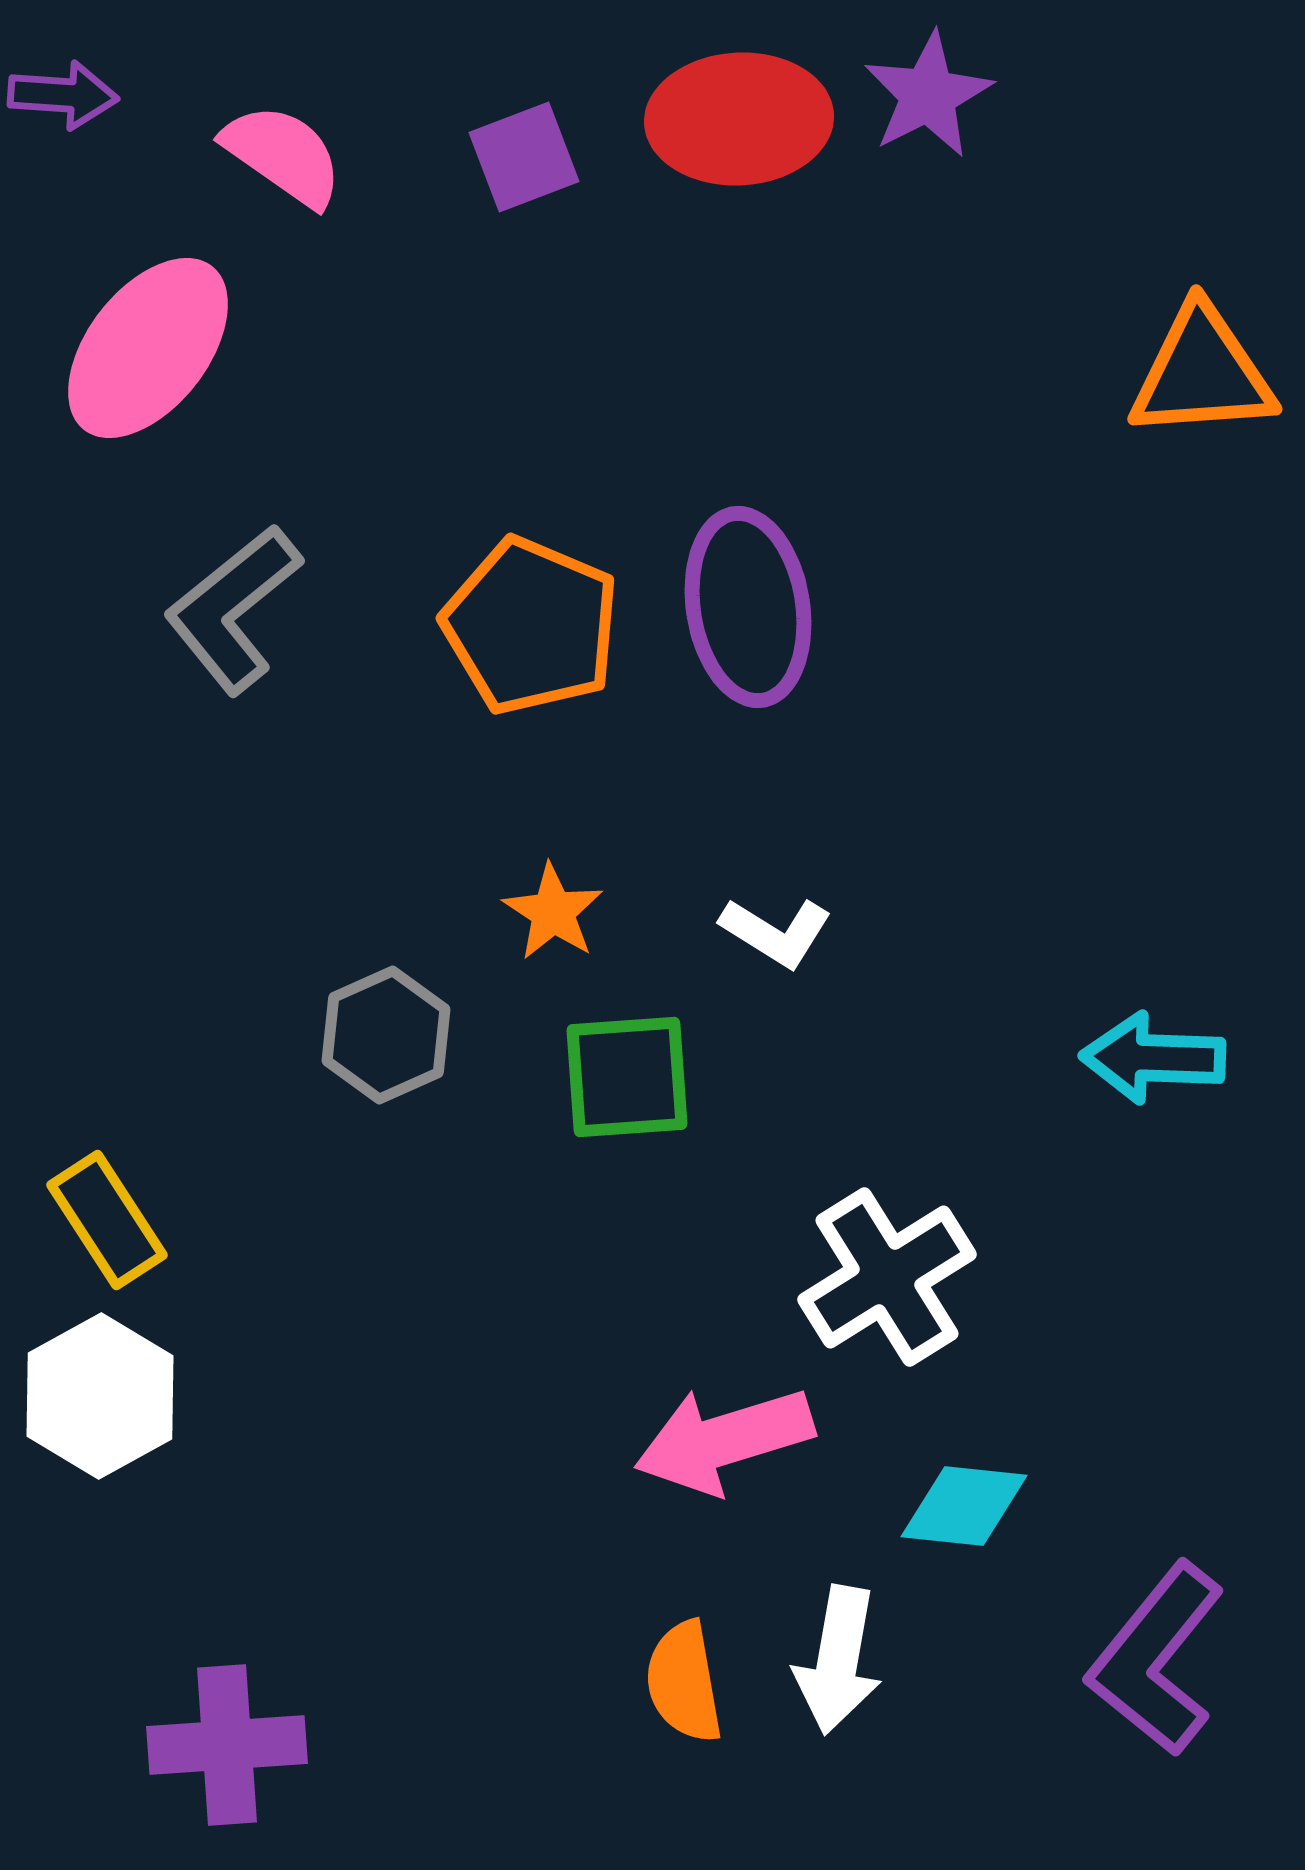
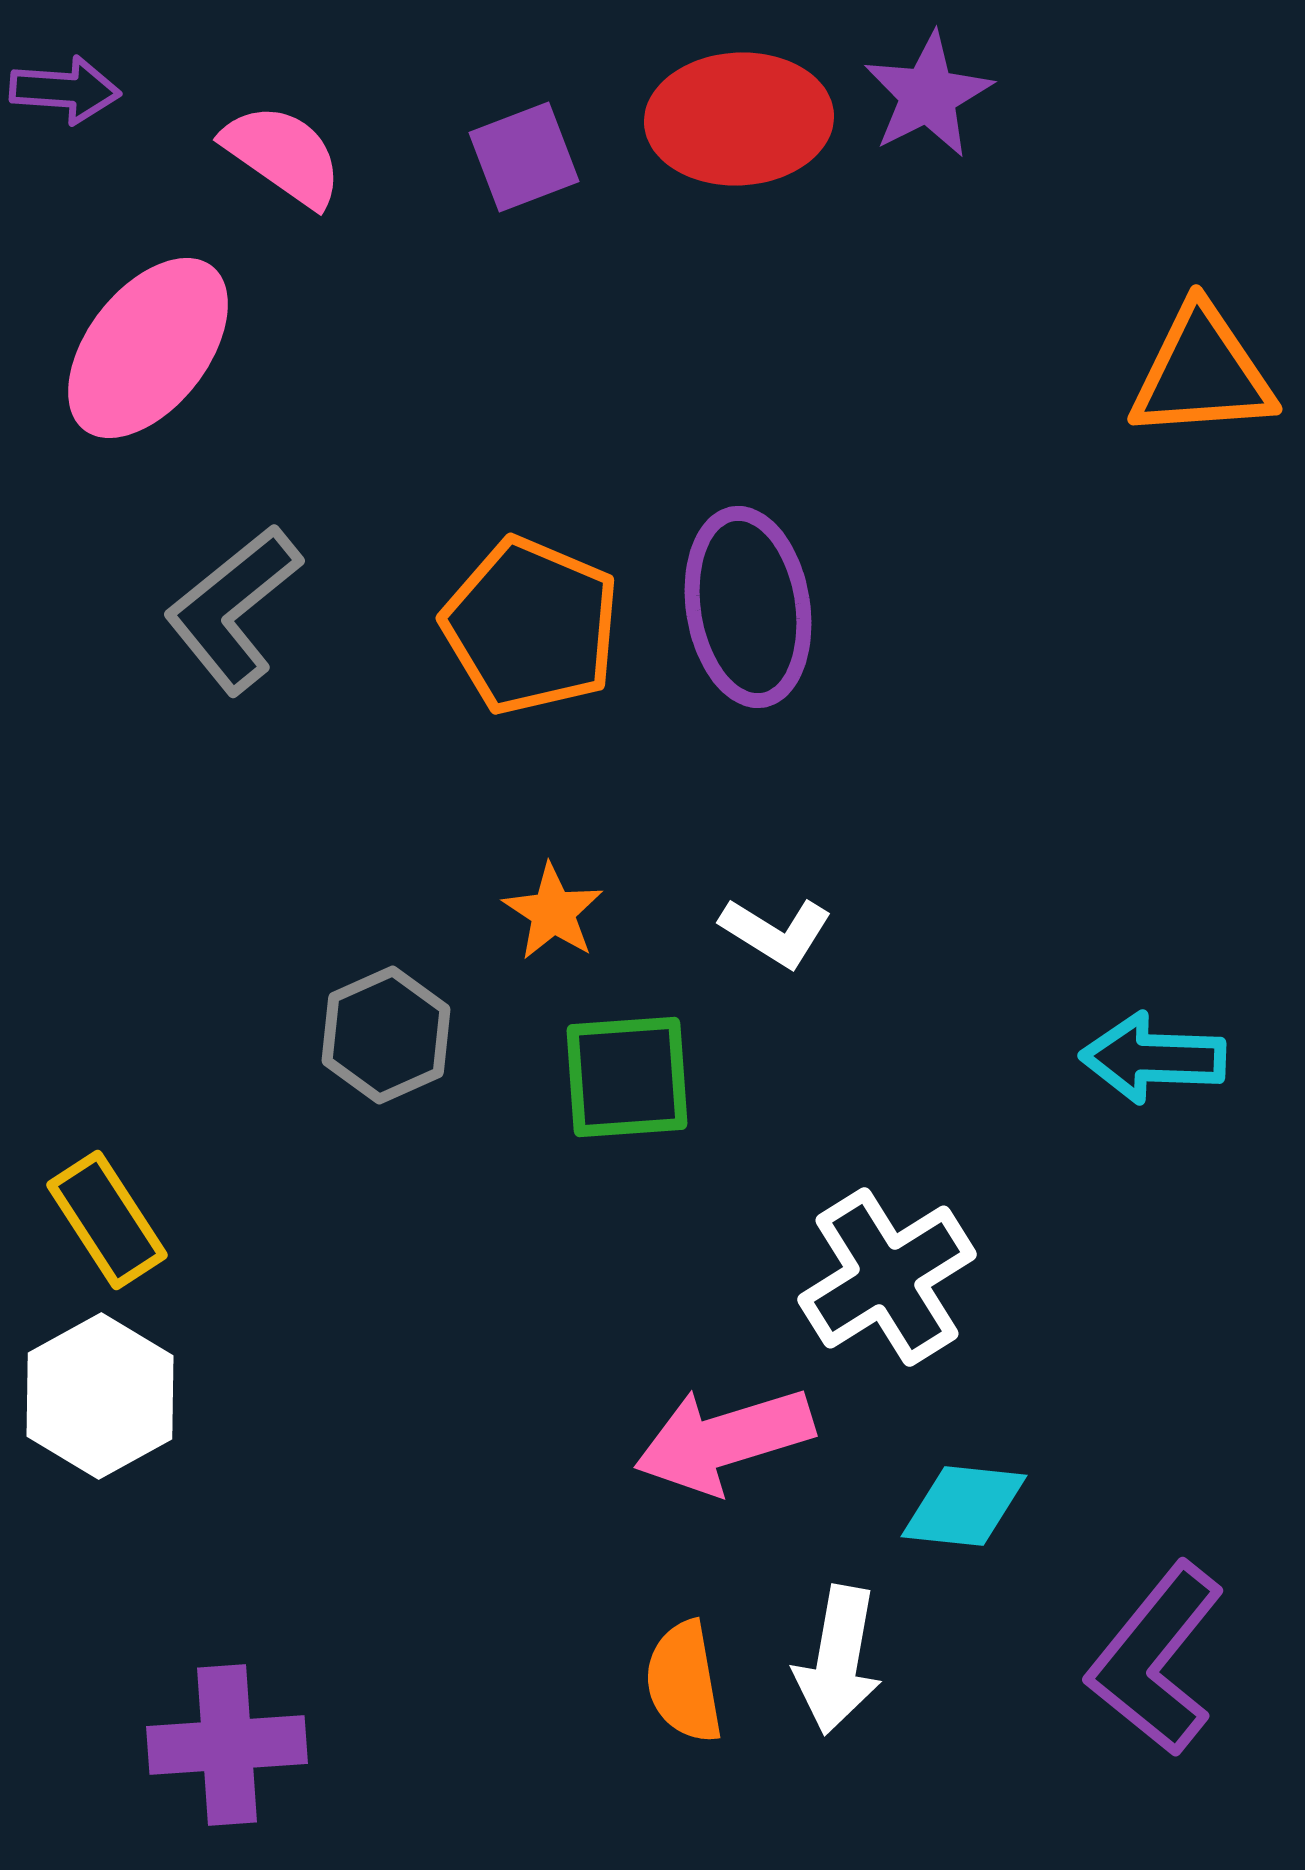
purple arrow: moved 2 px right, 5 px up
